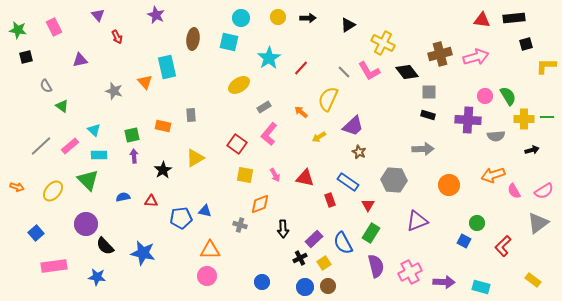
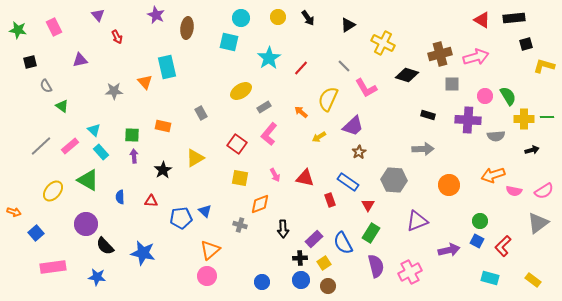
black arrow at (308, 18): rotated 56 degrees clockwise
red triangle at (482, 20): rotated 24 degrees clockwise
brown ellipse at (193, 39): moved 6 px left, 11 px up
black square at (26, 57): moved 4 px right, 5 px down
yellow L-shape at (546, 66): moved 2 px left; rotated 15 degrees clockwise
pink L-shape at (369, 71): moved 3 px left, 17 px down
gray line at (344, 72): moved 6 px up
black diamond at (407, 72): moved 3 px down; rotated 35 degrees counterclockwise
yellow ellipse at (239, 85): moved 2 px right, 6 px down
gray star at (114, 91): rotated 18 degrees counterclockwise
gray square at (429, 92): moved 23 px right, 8 px up
gray rectangle at (191, 115): moved 10 px right, 2 px up; rotated 24 degrees counterclockwise
green square at (132, 135): rotated 14 degrees clockwise
brown star at (359, 152): rotated 16 degrees clockwise
cyan rectangle at (99, 155): moved 2 px right, 3 px up; rotated 49 degrees clockwise
yellow square at (245, 175): moved 5 px left, 3 px down
green triangle at (88, 180): rotated 15 degrees counterclockwise
orange arrow at (17, 187): moved 3 px left, 25 px down
pink semicircle at (514, 191): rotated 49 degrees counterclockwise
blue semicircle at (123, 197): moved 3 px left; rotated 80 degrees counterclockwise
blue triangle at (205, 211): rotated 32 degrees clockwise
green circle at (477, 223): moved 3 px right, 2 px up
blue square at (464, 241): moved 13 px right
orange triangle at (210, 250): rotated 40 degrees counterclockwise
black cross at (300, 258): rotated 24 degrees clockwise
pink rectangle at (54, 266): moved 1 px left, 1 px down
purple arrow at (444, 282): moved 5 px right, 32 px up; rotated 15 degrees counterclockwise
blue circle at (305, 287): moved 4 px left, 7 px up
cyan rectangle at (481, 287): moved 9 px right, 9 px up
